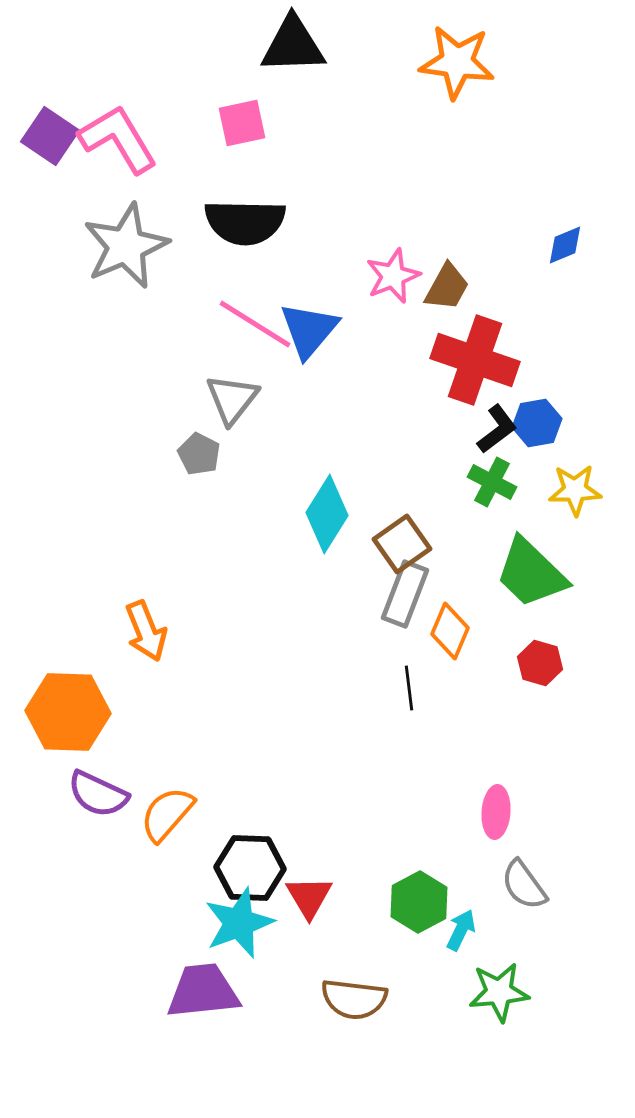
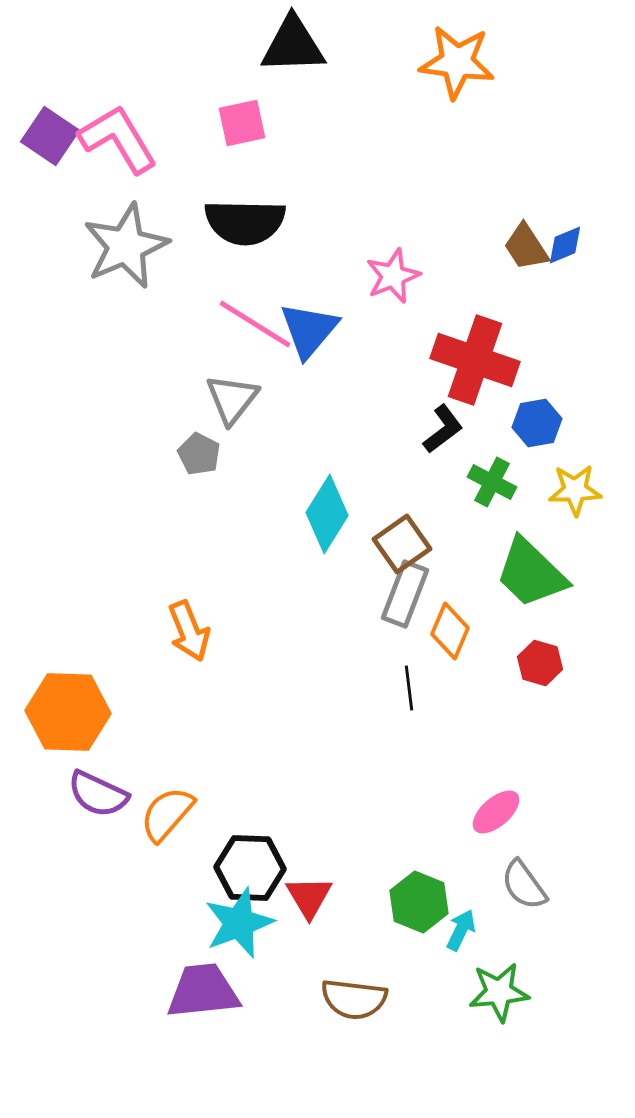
brown trapezoid: moved 79 px right, 40 px up; rotated 118 degrees clockwise
black L-shape: moved 54 px left
orange arrow: moved 43 px right
pink ellipse: rotated 45 degrees clockwise
green hexagon: rotated 10 degrees counterclockwise
